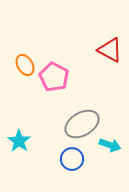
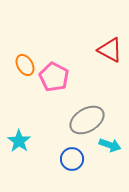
gray ellipse: moved 5 px right, 4 px up
